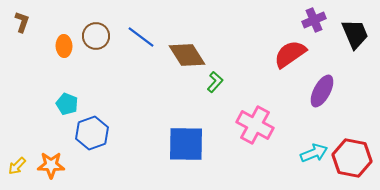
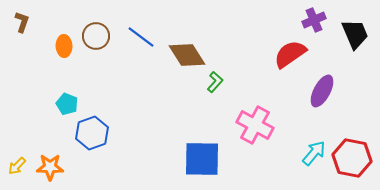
blue square: moved 16 px right, 15 px down
cyan arrow: rotated 28 degrees counterclockwise
orange star: moved 1 px left, 2 px down
